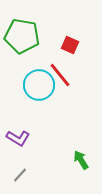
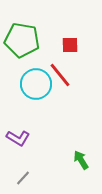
green pentagon: moved 4 px down
red square: rotated 24 degrees counterclockwise
cyan circle: moved 3 px left, 1 px up
gray line: moved 3 px right, 3 px down
